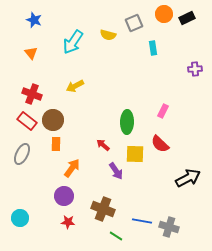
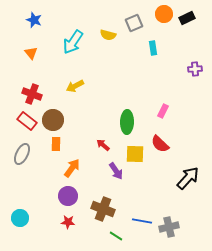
black arrow: rotated 20 degrees counterclockwise
purple circle: moved 4 px right
gray cross: rotated 30 degrees counterclockwise
